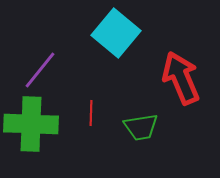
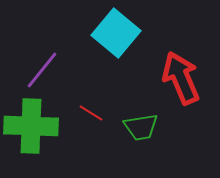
purple line: moved 2 px right
red line: rotated 60 degrees counterclockwise
green cross: moved 2 px down
